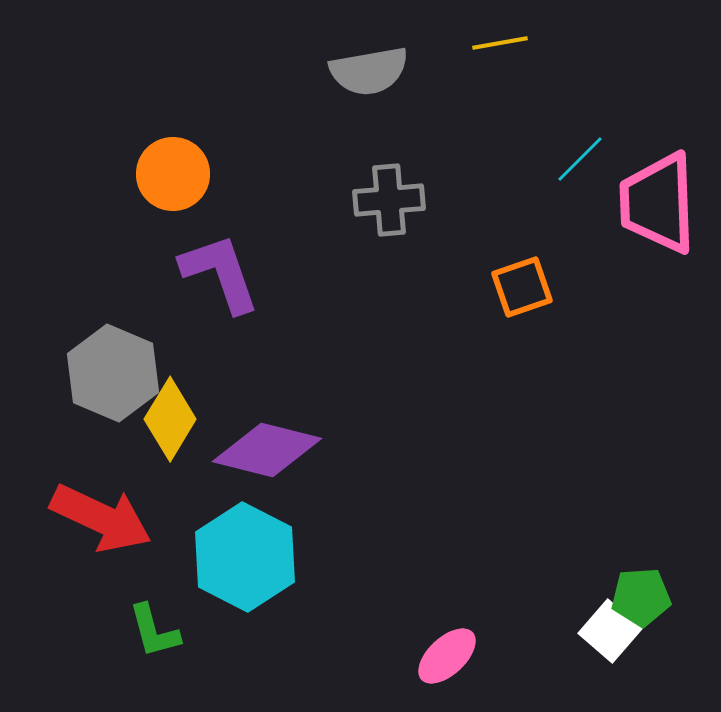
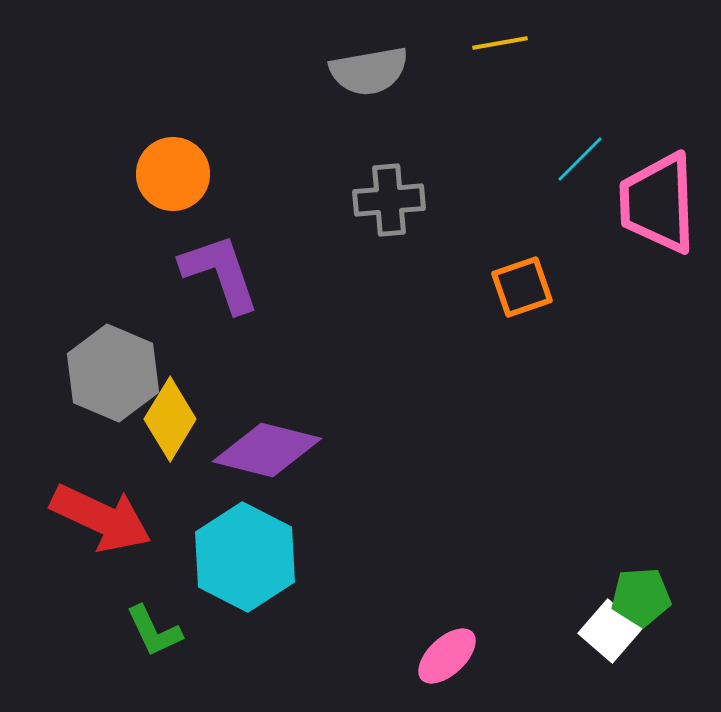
green L-shape: rotated 10 degrees counterclockwise
